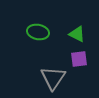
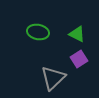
purple square: rotated 24 degrees counterclockwise
gray triangle: rotated 12 degrees clockwise
